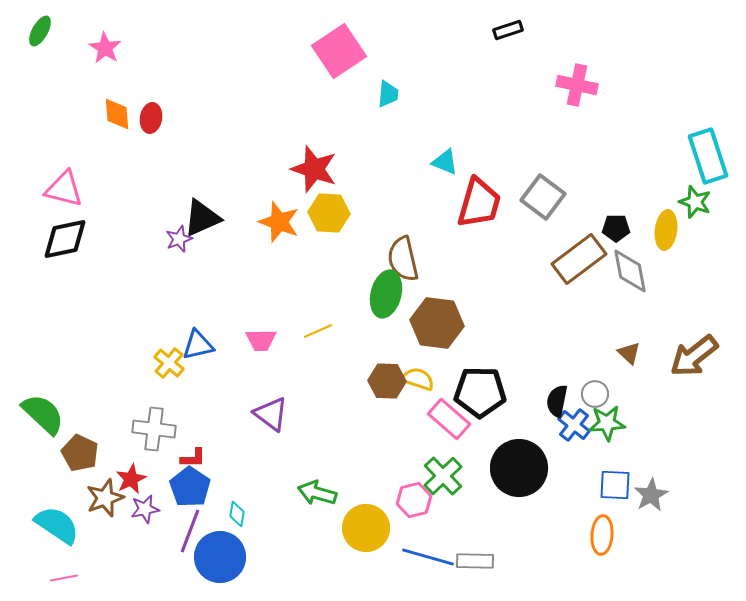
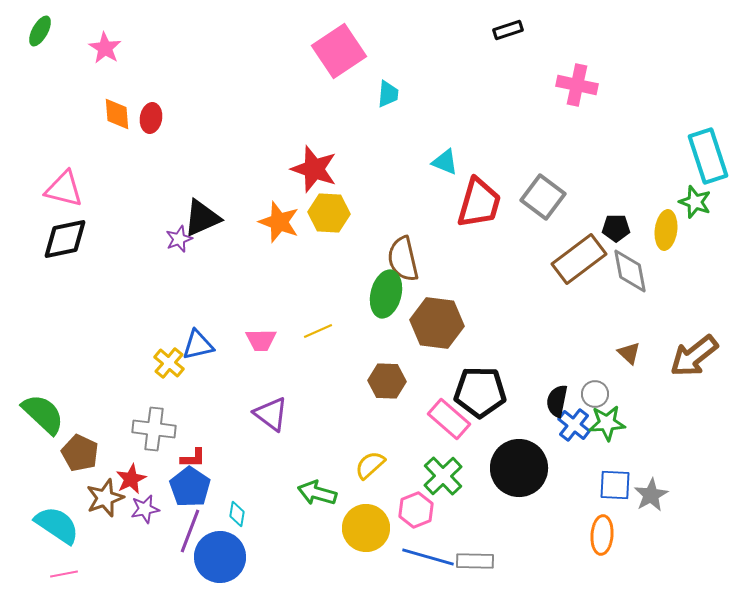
yellow semicircle at (418, 379): moved 48 px left, 86 px down; rotated 60 degrees counterclockwise
pink hexagon at (414, 500): moved 2 px right, 10 px down; rotated 8 degrees counterclockwise
pink line at (64, 578): moved 4 px up
